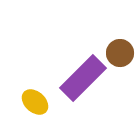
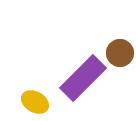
yellow ellipse: rotated 12 degrees counterclockwise
